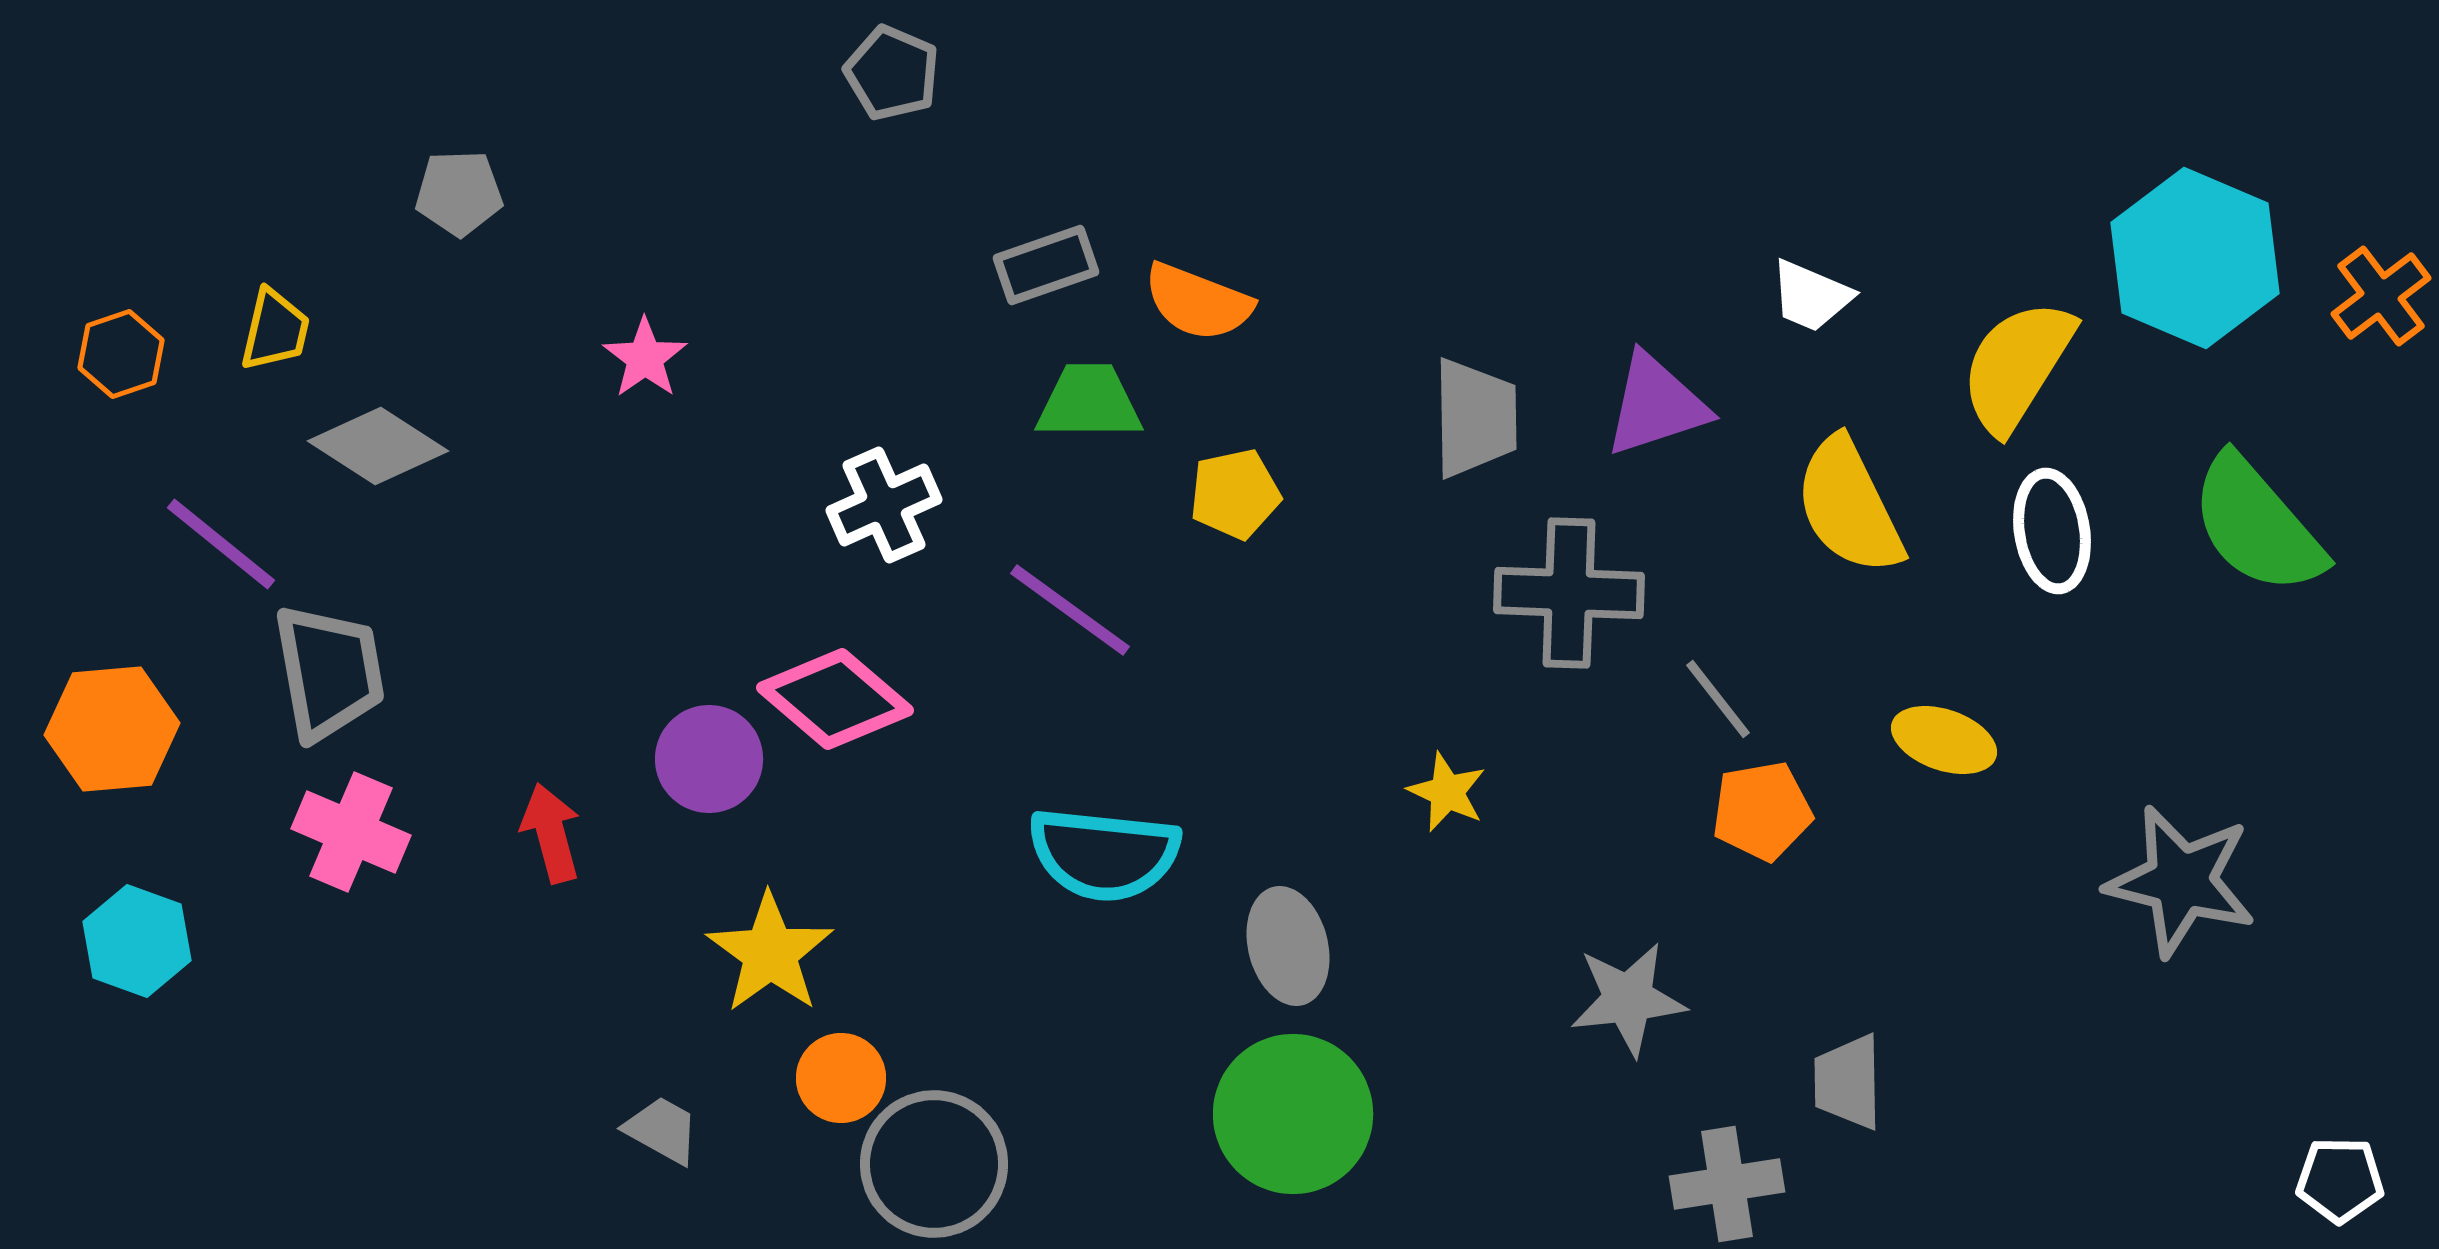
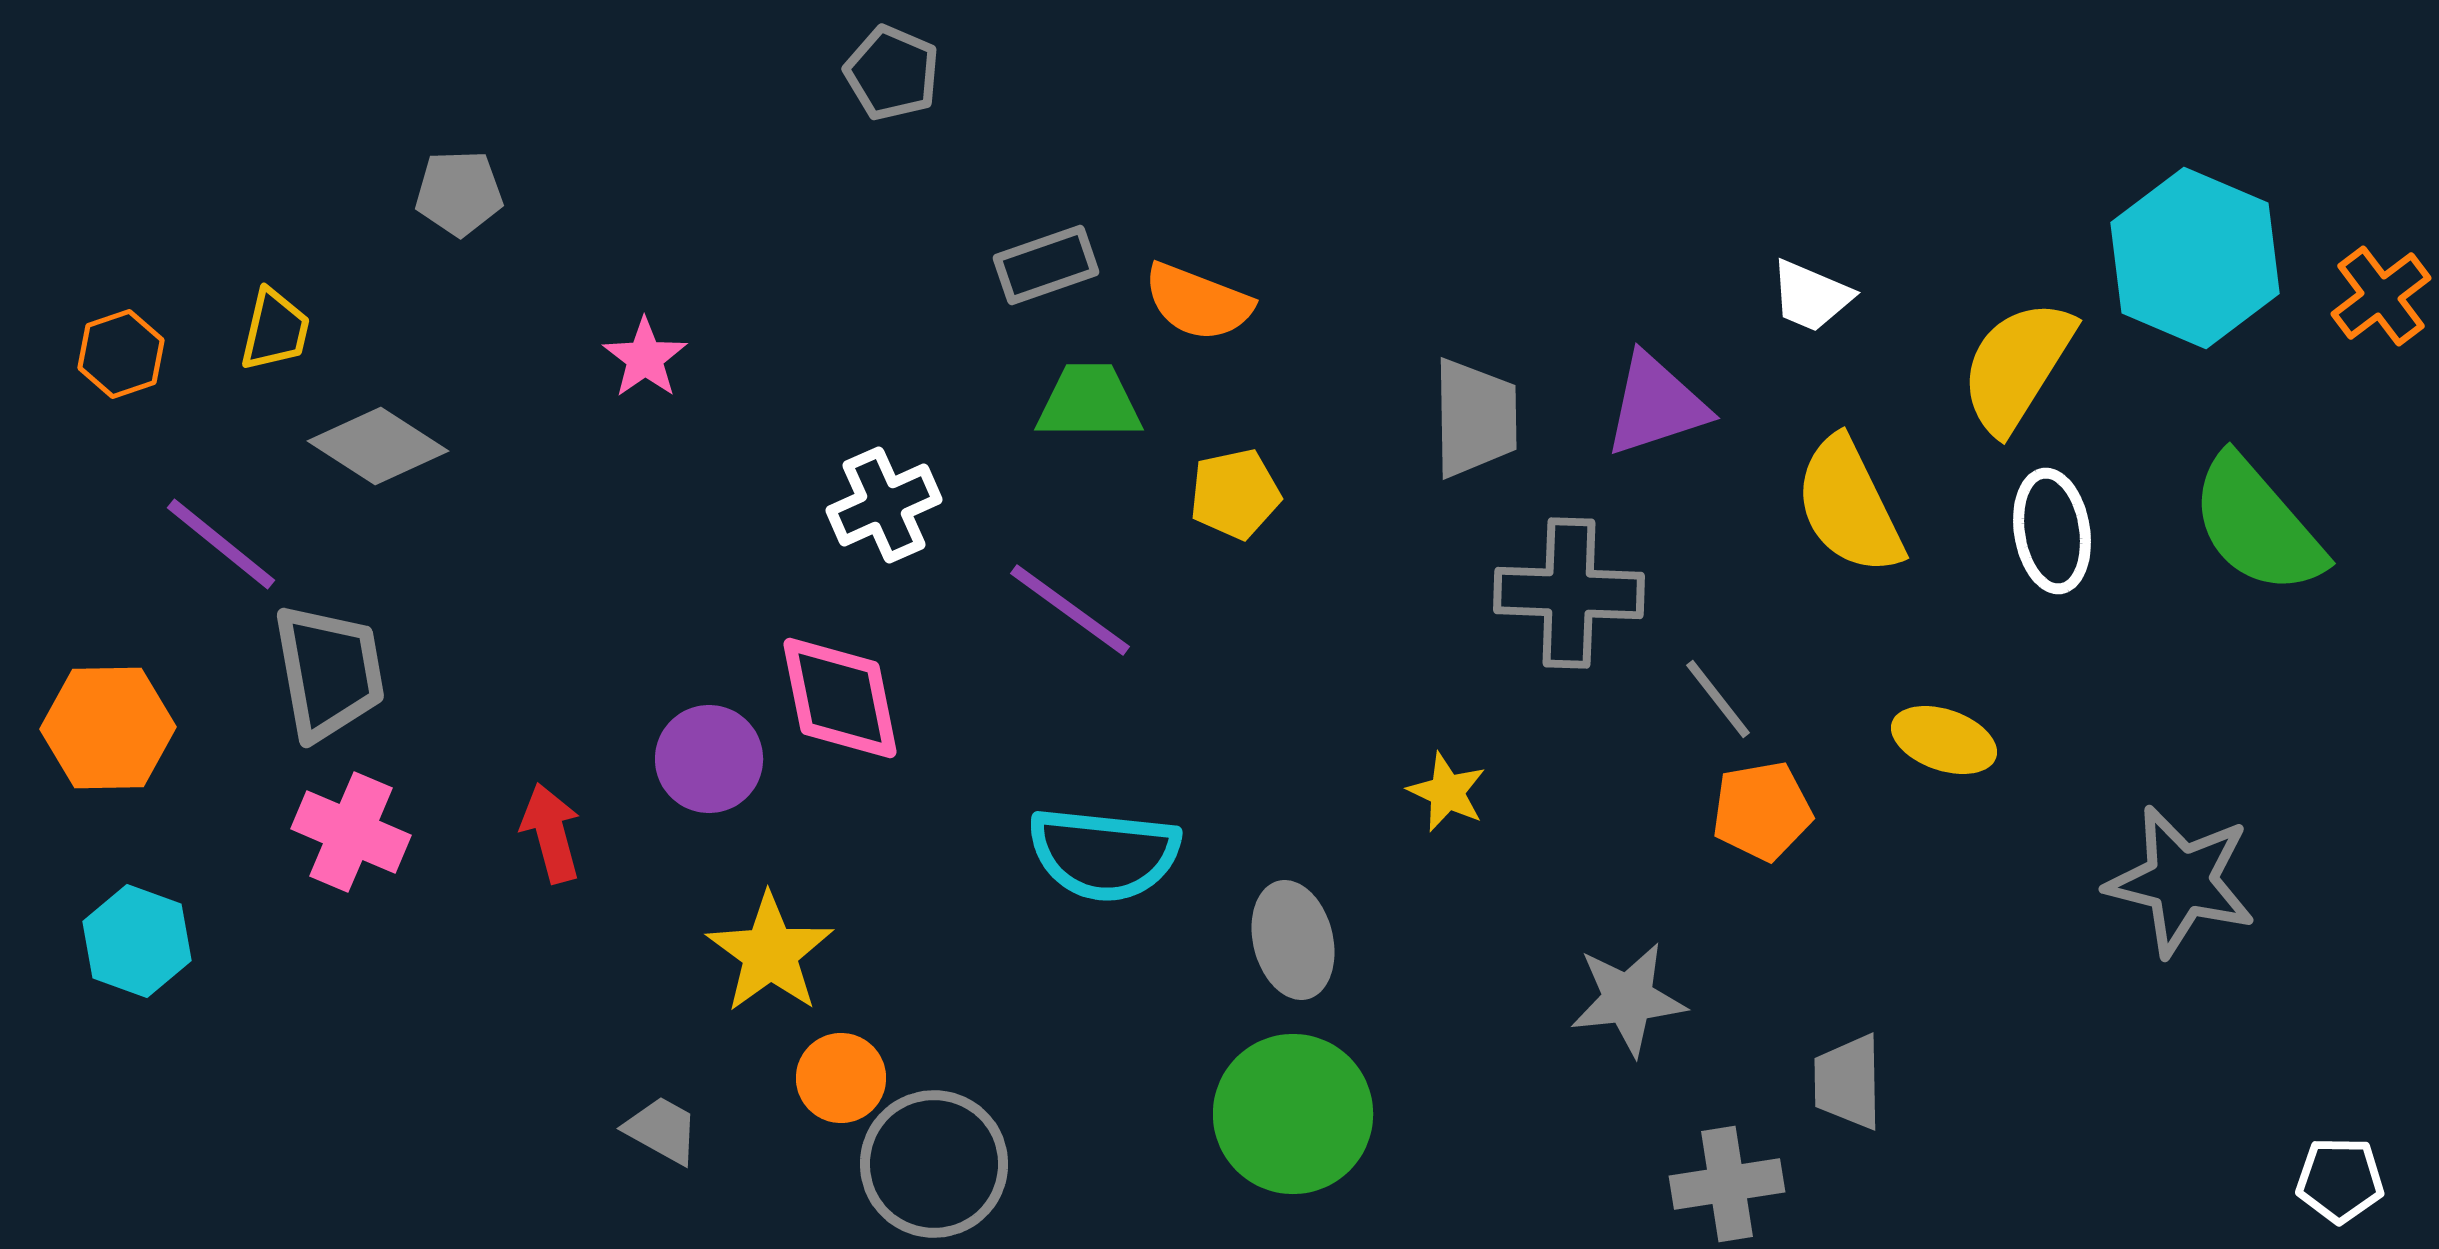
pink diamond at (835, 699): moved 5 px right, 1 px up; rotated 38 degrees clockwise
orange hexagon at (112, 729): moved 4 px left, 1 px up; rotated 4 degrees clockwise
gray ellipse at (1288, 946): moved 5 px right, 6 px up
